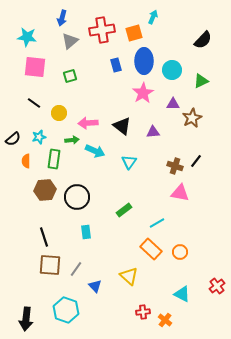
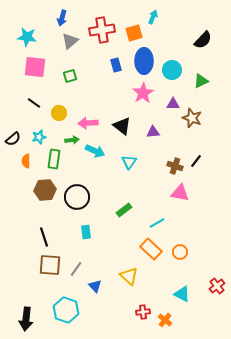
brown star at (192, 118): rotated 24 degrees counterclockwise
